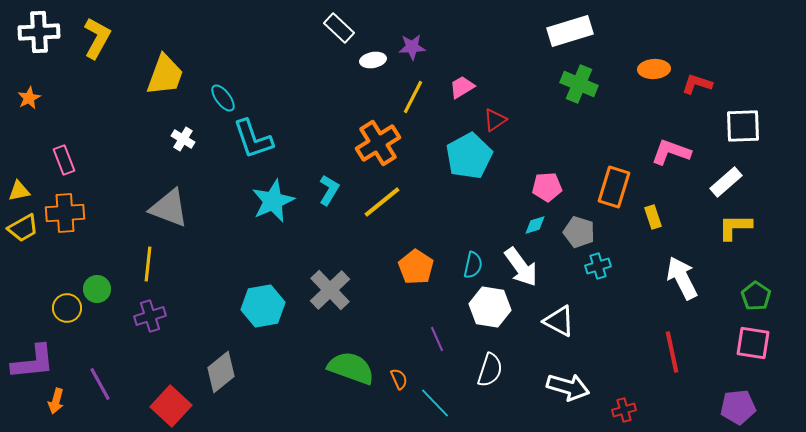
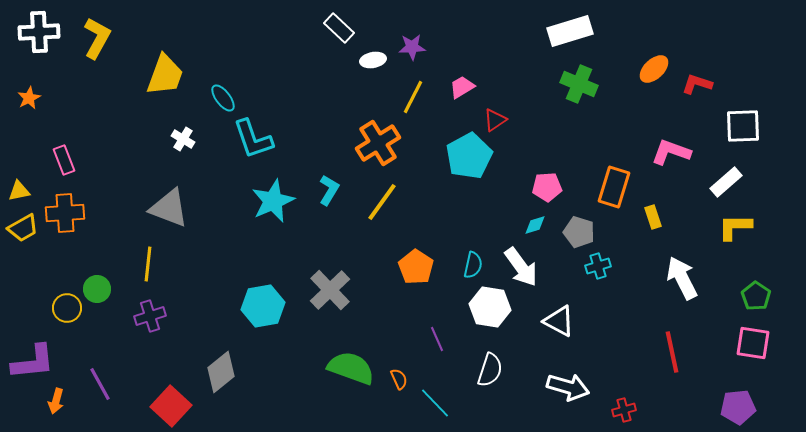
orange ellipse at (654, 69): rotated 40 degrees counterclockwise
yellow line at (382, 202): rotated 15 degrees counterclockwise
